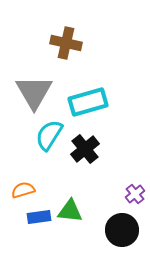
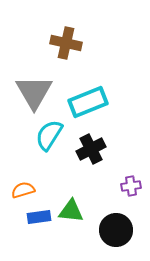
cyan rectangle: rotated 6 degrees counterclockwise
black cross: moved 6 px right; rotated 12 degrees clockwise
purple cross: moved 4 px left, 8 px up; rotated 30 degrees clockwise
green triangle: moved 1 px right
black circle: moved 6 px left
